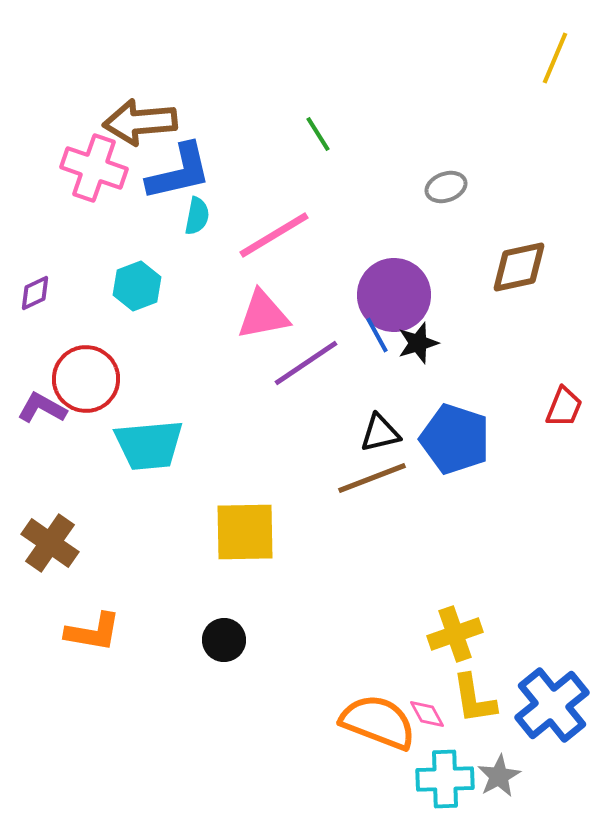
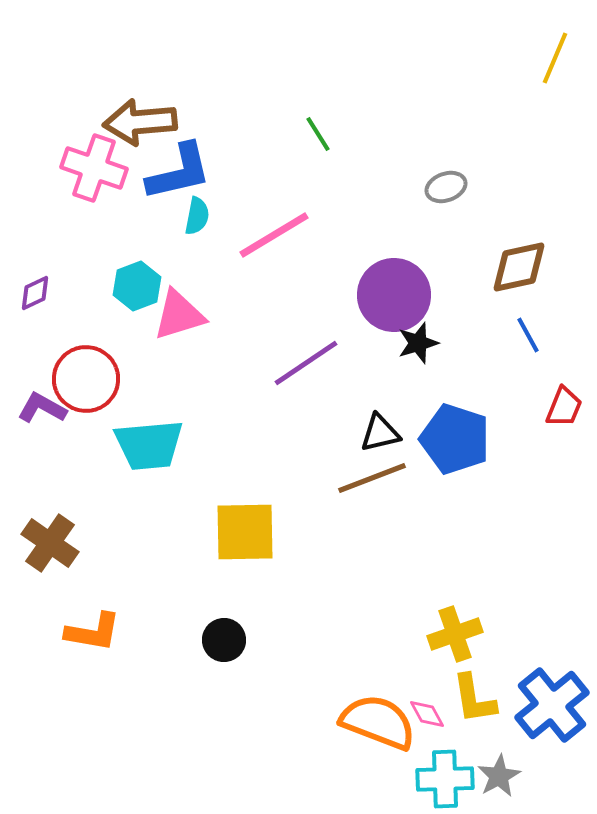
pink triangle: moved 84 px left; rotated 6 degrees counterclockwise
blue line: moved 151 px right
